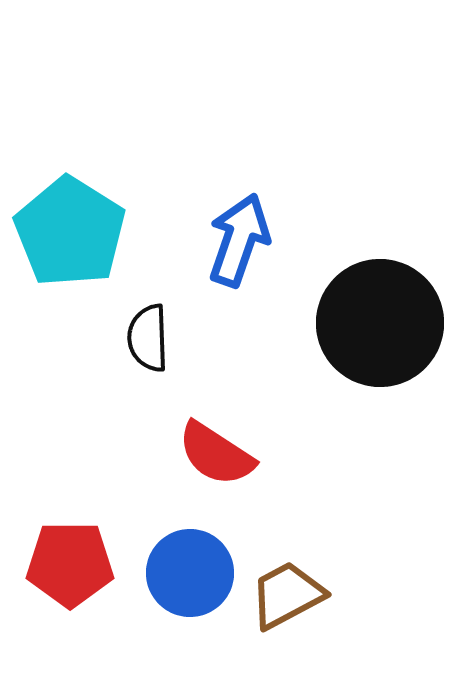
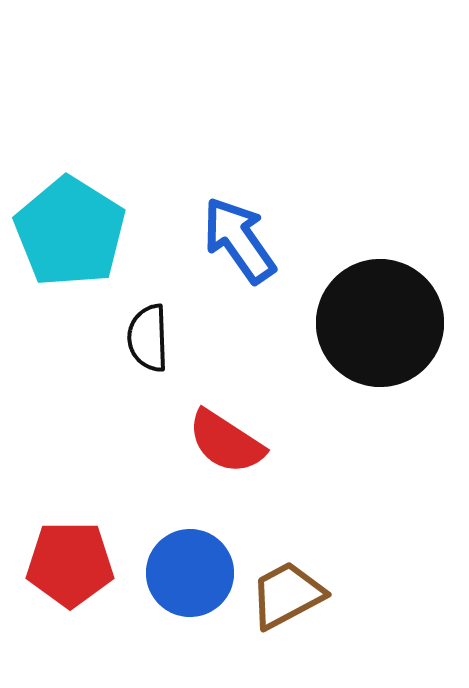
blue arrow: rotated 54 degrees counterclockwise
red semicircle: moved 10 px right, 12 px up
